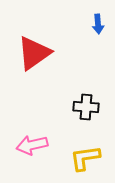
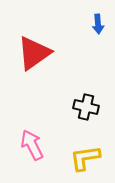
black cross: rotated 10 degrees clockwise
pink arrow: rotated 76 degrees clockwise
